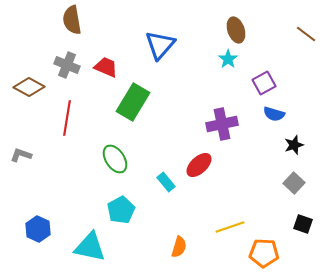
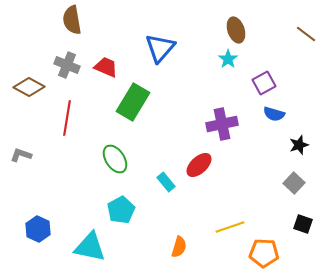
blue triangle: moved 3 px down
black star: moved 5 px right
